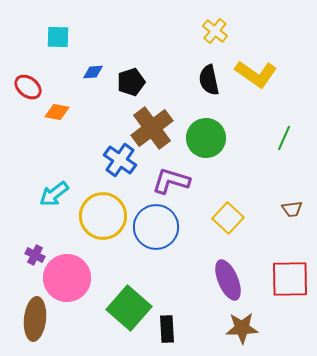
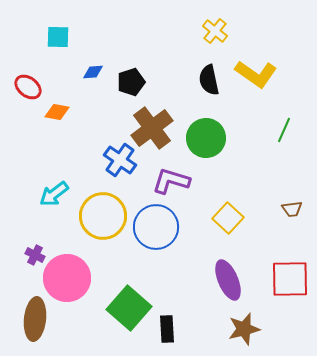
green line: moved 8 px up
brown star: moved 2 px right, 1 px down; rotated 12 degrees counterclockwise
